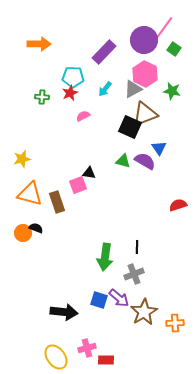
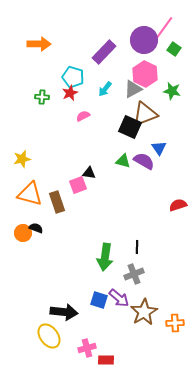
cyan pentagon: rotated 15 degrees clockwise
purple semicircle: moved 1 px left
yellow ellipse: moved 7 px left, 21 px up
